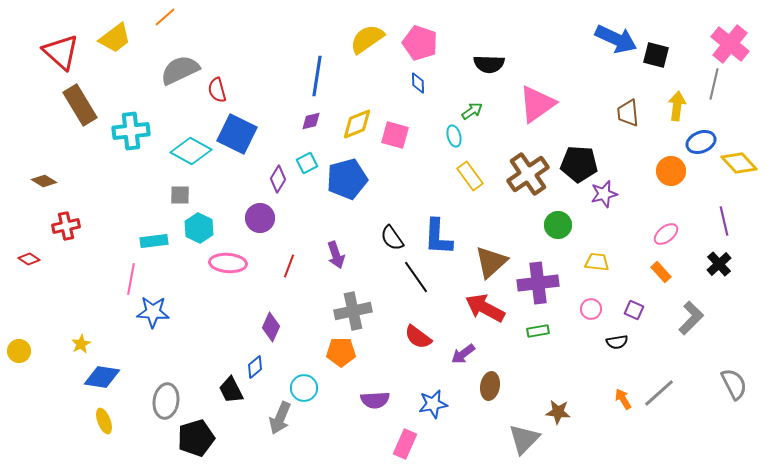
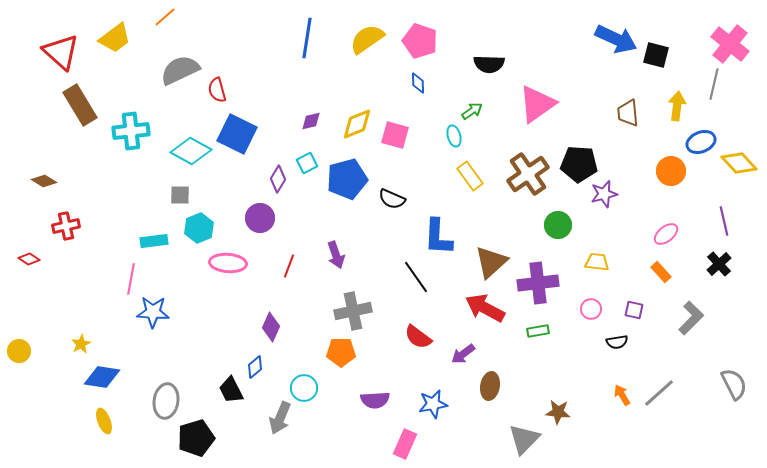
pink pentagon at (420, 43): moved 2 px up
blue line at (317, 76): moved 10 px left, 38 px up
cyan hexagon at (199, 228): rotated 12 degrees clockwise
black semicircle at (392, 238): moved 39 px up; rotated 32 degrees counterclockwise
purple square at (634, 310): rotated 12 degrees counterclockwise
orange arrow at (623, 399): moved 1 px left, 4 px up
